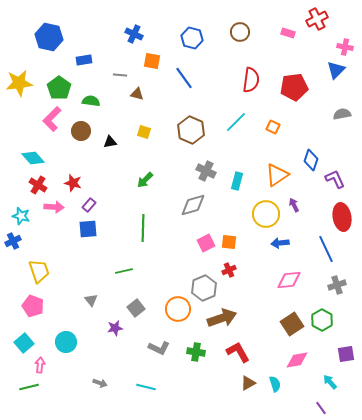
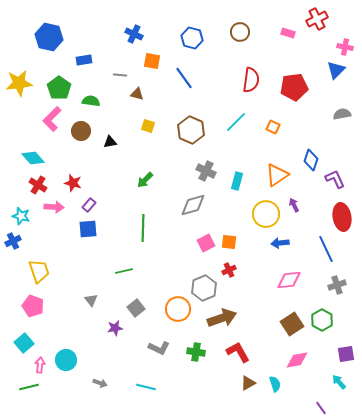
yellow square at (144, 132): moved 4 px right, 6 px up
cyan circle at (66, 342): moved 18 px down
cyan arrow at (330, 382): moved 9 px right
